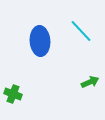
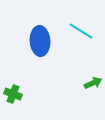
cyan line: rotated 15 degrees counterclockwise
green arrow: moved 3 px right, 1 px down
